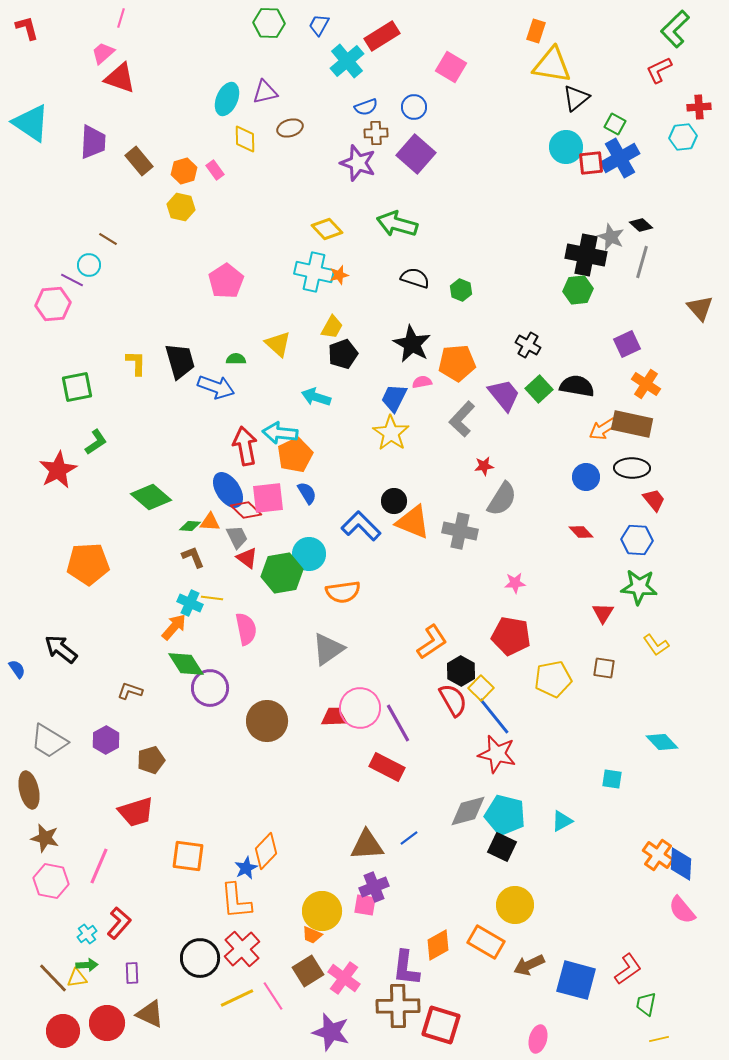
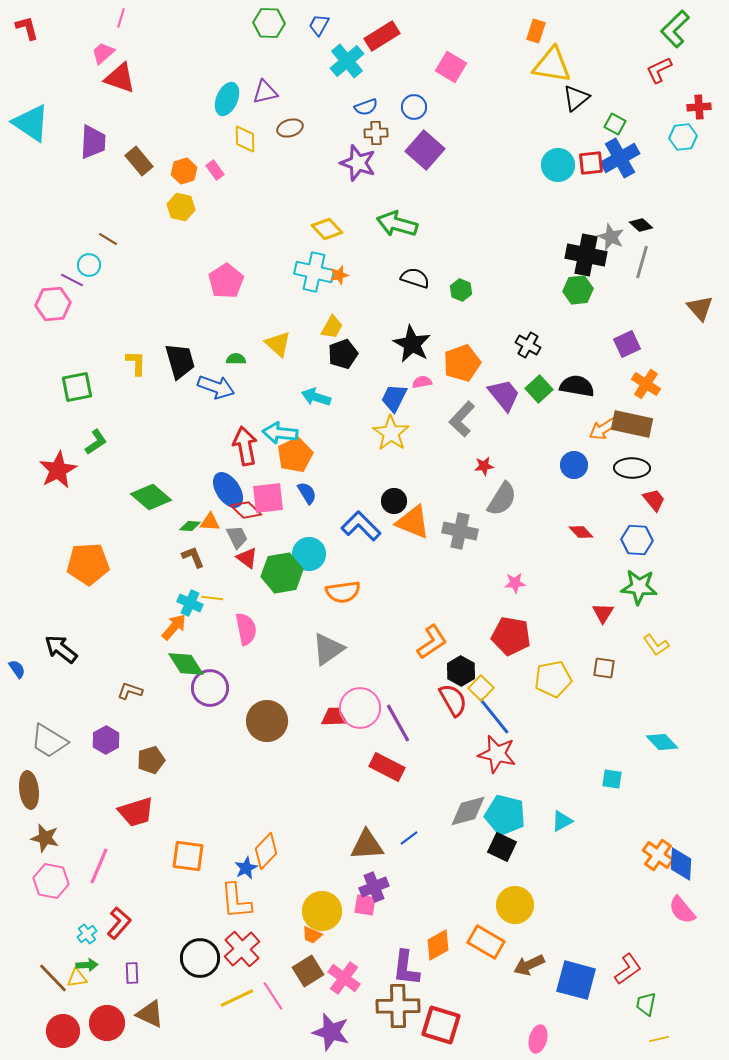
cyan circle at (566, 147): moved 8 px left, 18 px down
purple square at (416, 154): moved 9 px right, 4 px up
orange pentagon at (457, 363): moved 5 px right; rotated 15 degrees counterclockwise
blue circle at (586, 477): moved 12 px left, 12 px up
brown ellipse at (29, 790): rotated 6 degrees clockwise
